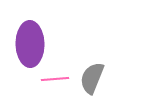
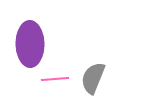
gray semicircle: moved 1 px right
